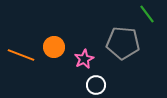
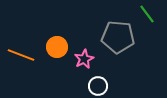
gray pentagon: moved 5 px left, 6 px up
orange circle: moved 3 px right
white circle: moved 2 px right, 1 px down
